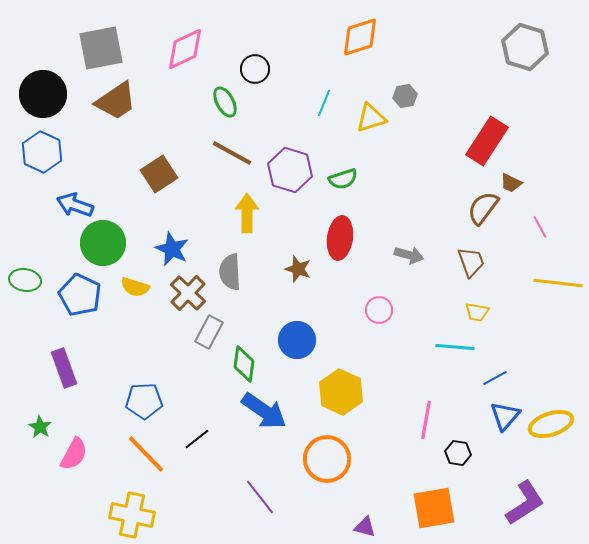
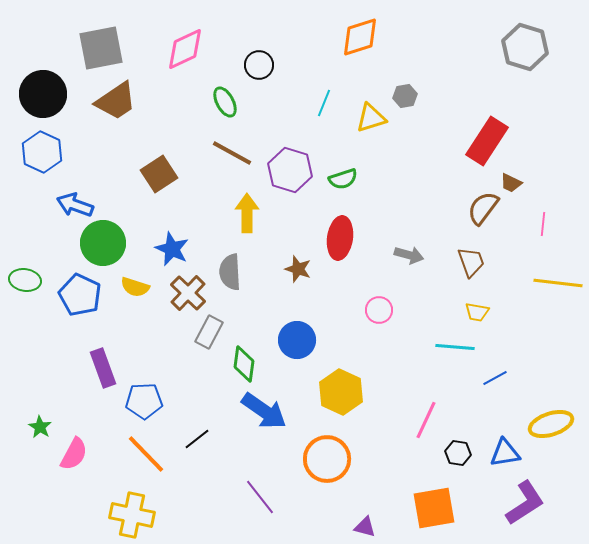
black circle at (255, 69): moved 4 px right, 4 px up
pink line at (540, 227): moved 3 px right, 3 px up; rotated 35 degrees clockwise
purple rectangle at (64, 368): moved 39 px right
blue triangle at (505, 416): moved 37 px down; rotated 40 degrees clockwise
pink line at (426, 420): rotated 15 degrees clockwise
